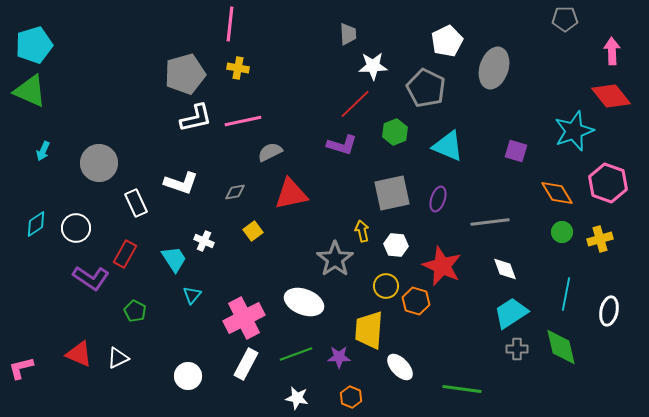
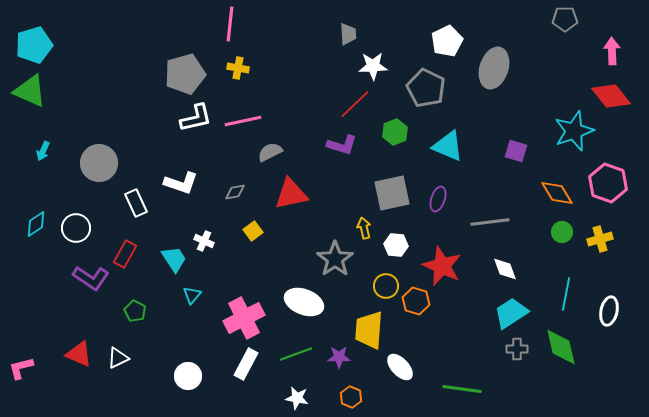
yellow arrow at (362, 231): moved 2 px right, 3 px up
